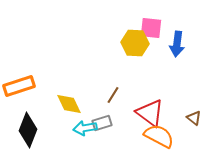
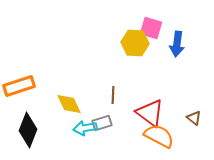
pink square: rotated 10 degrees clockwise
brown line: rotated 30 degrees counterclockwise
